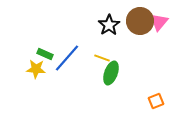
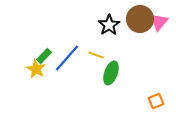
brown circle: moved 2 px up
green rectangle: moved 1 px left, 2 px down; rotated 70 degrees counterclockwise
yellow line: moved 6 px left, 3 px up
yellow star: rotated 24 degrees clockwise
